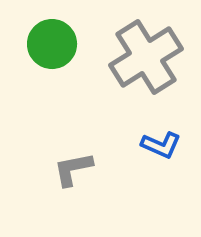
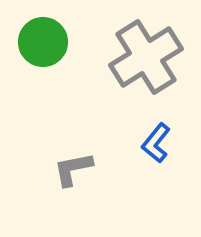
green circle: moved 9 px left, 2 px up
blue L-shape: moved 5 px left, 2 px up; rotated 105 degrees clockwise
